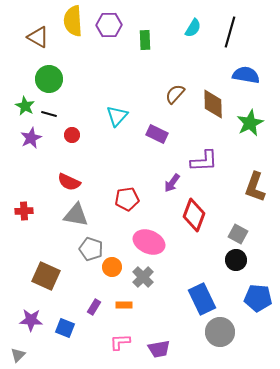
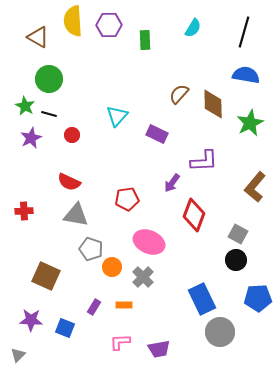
black line at (230, 32): moved 14 px right
brown semicircle at (175, 94): moved 4 px right
brown L-shape at (255, 187): rotated 20 degrees clockwise
blue pentagon at (258, 298): rotated 8 degrees counterclockwise
